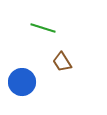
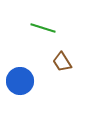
blue circle: moved 2 px left, 1 px up
